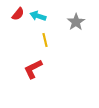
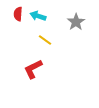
red semicircle: rotated 144 degrees clockwise
yellow line: rotated 40 degrees counterclockwise
